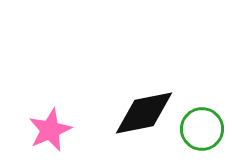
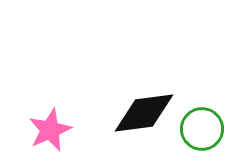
black diamond: rotated 4 degrees clockwise
